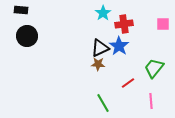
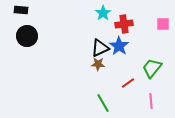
green trapezoid: moved 2 px left
